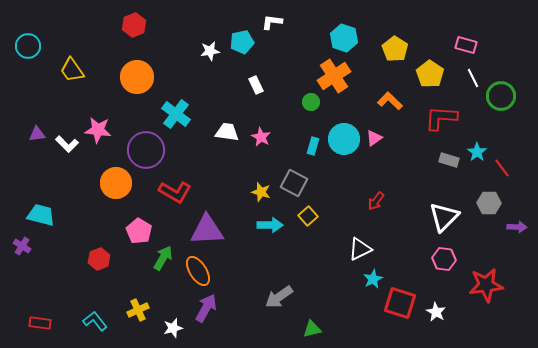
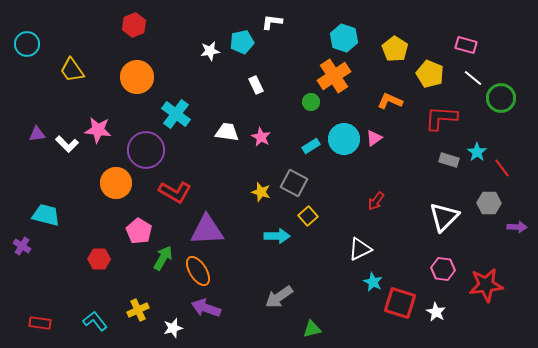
cyan circle at (28, 46): moved 1 px left, 2 px up
yellow pentagon at (430, 74): rotated 12 degrees counterclockwise
white line at (473, 78): rotated 24 degrees counterclockwise
green circle at (501, 96): moved 2 px down
orange L-shape at (390, 101): rotated 20 degrees counterclockwise
cyan rectangle at (313, 146): moved 2 px left; rotated 42 degrees clockwise
cyan trapezoid at (41, 215): moved 5 px right
cyan arrow at (270, 225): moved 7 px right, 11 px down
red hexagon at (99, 259): rotated 20 degrees clockwise
pink hexagon at (444, 259): moved 1 px left, 10 px down
cyan star at (373, 279): moved 3 px down; rotated 18 degrees counterclockwise
purple arrow at (206, 308): rotated 100 degrees counterclockwise
